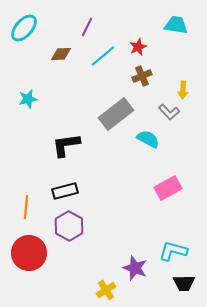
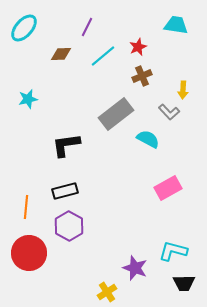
yellow cross: moved 1 px right, 2 px down
